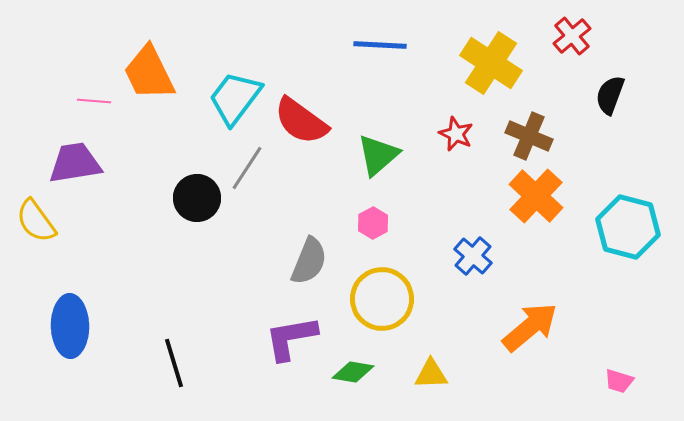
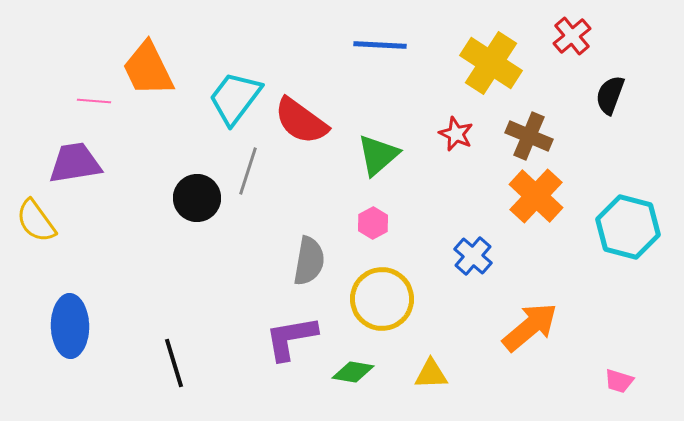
orange trapezoid: moved 1 px left, 4 px up
gray line: moved 1 px right, 3 px down; rotated 15 degrees counterclockwise
gray semicircle: rotated 12 degrees counterclockwise
